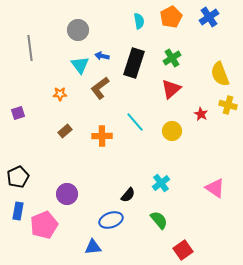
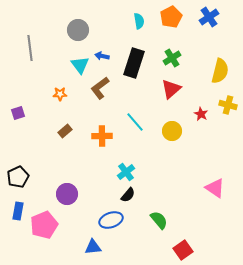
yellow semicircle: moved 3 px up; rotated 145 degrees counterclockwise
cyan cross: moved 35 px left, 11 px up
